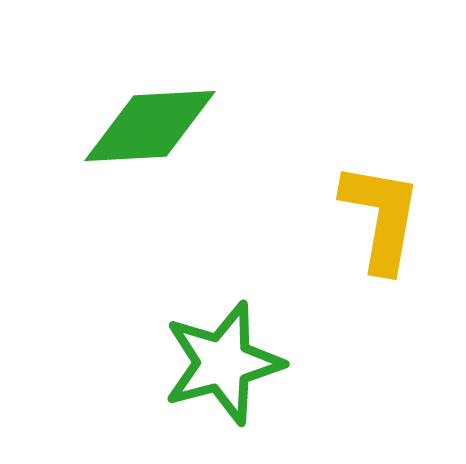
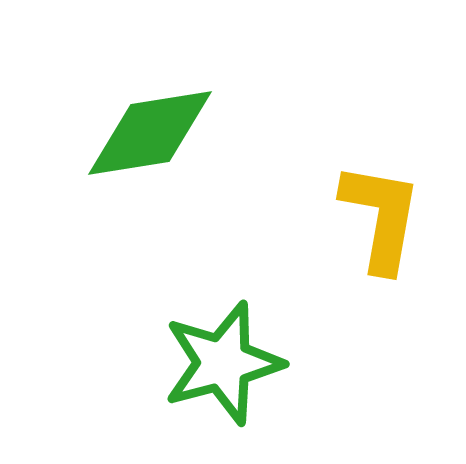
green diamond: moved 7 px down; rotated 6 degrees counterclockwise
